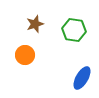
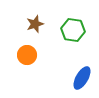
green hexagon: moved 1 px left
orange circle: moved 2 px right
